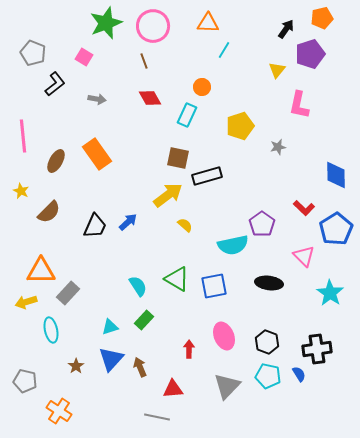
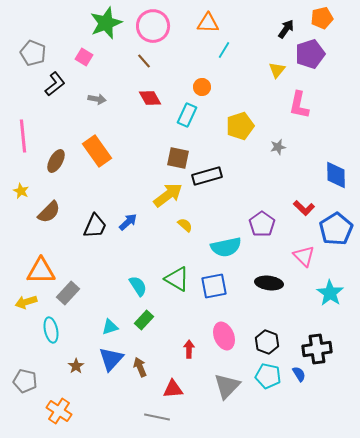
brown line at (144, 61): rotated 21 degrees counterclockwise
orange rectangle at (97, 154): moved 3 px up
cyan semicircle at (233, 245): moved 7 px left, 2 px down
